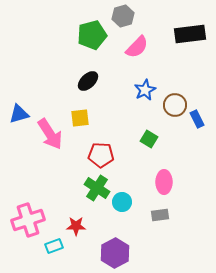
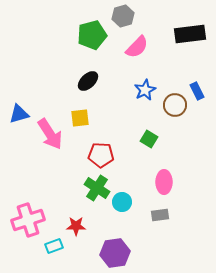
blue rectangle: moved 28 px up
purple hexagon: rotated 20 degrees clockwise
